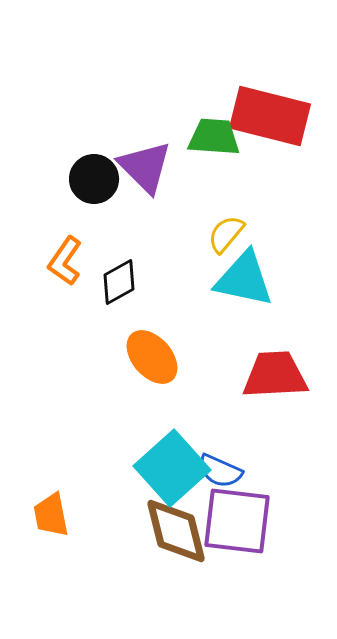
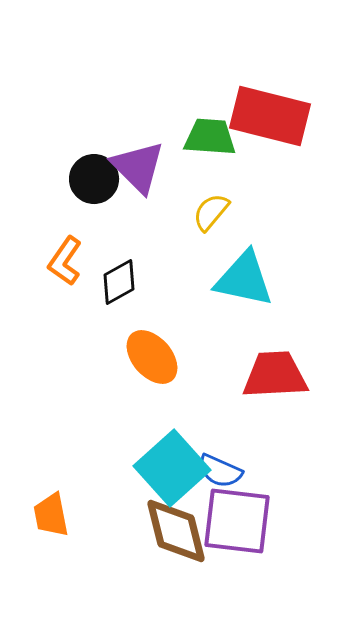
green trapezoid: moved 4 px left
purple triangle: moved 7 px left
yellow semicircle: moved 15 px left, 22 px up
